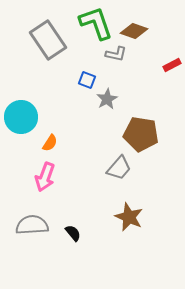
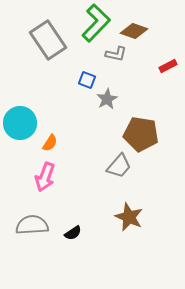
green L-shape: rotated 63 degrees clockwise
red rectangle: moved 4 px left, 1 px down
cyan circle: moved 1 px left, 6 px down
gray trapezoid: moved 2 px up
black semicircle: rotated 96 degrees clockwise
